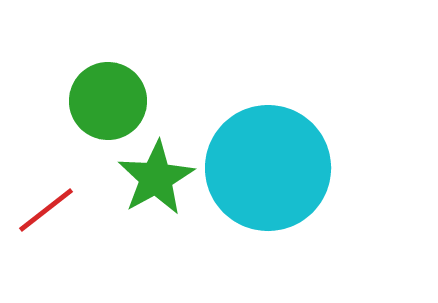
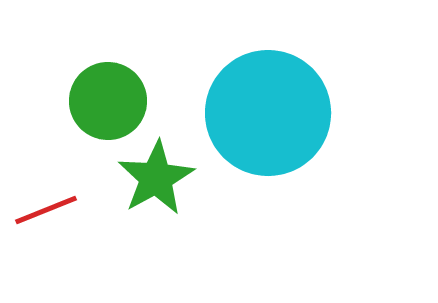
cyan circle: moved 55 px up
red line: rotated 16 degrees clockwise
